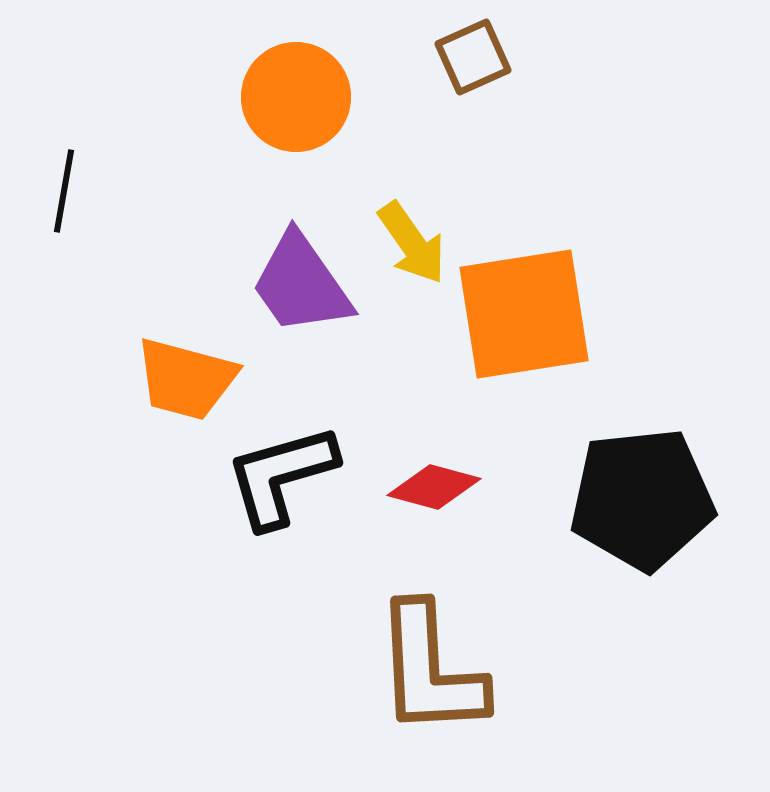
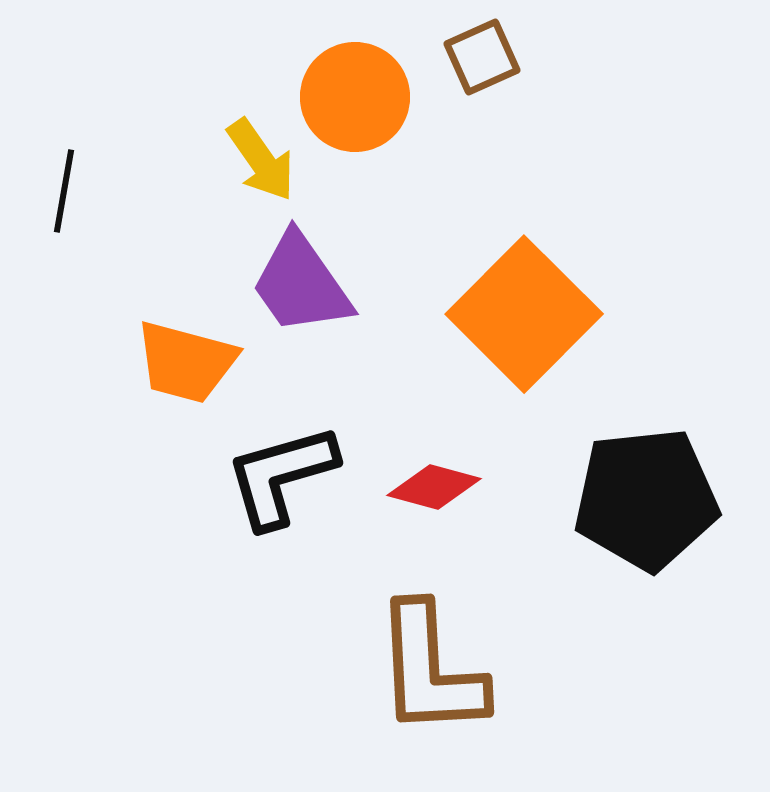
brown square: moved 9 px right
orange circle: moved 59 px right
yellow arrow: moved 151 px left, 83 px up
orange square: rotated 36 degrees counterclockwise
orange trapezoid: moved 17 px up
black pentagon: moved 4 px right
